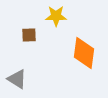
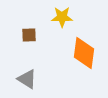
yellow star: moved 6 px right, 1 px down
gray triangle: moved 10 px right
